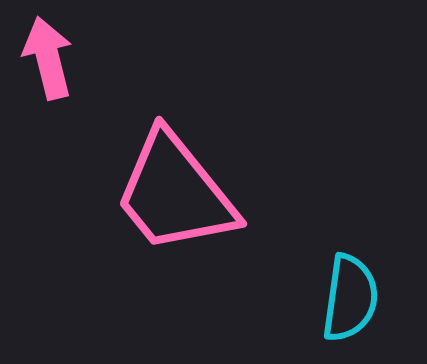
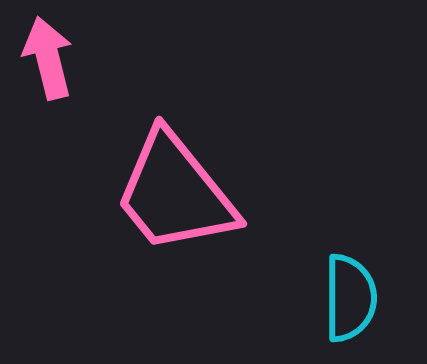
cyan semicircle: rotated 8 degrees counterclockwise
